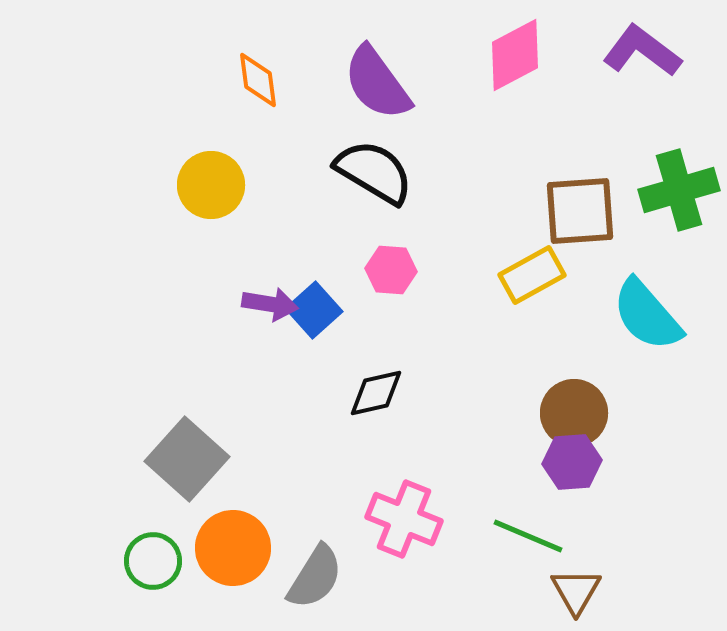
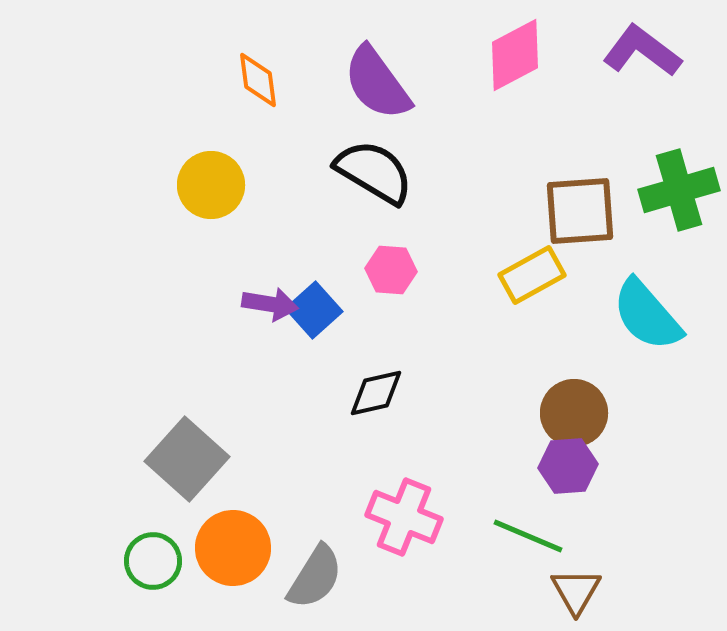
purple hexagon: moved 4 px left, 4 px down
pink cross: moved 2 px up
